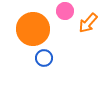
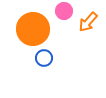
pink circle: moved 1 px left
orange arrow: moved 1 px up
